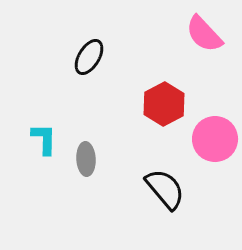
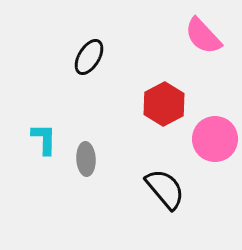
pink semicircle: moved 1 px left, 2 px down
